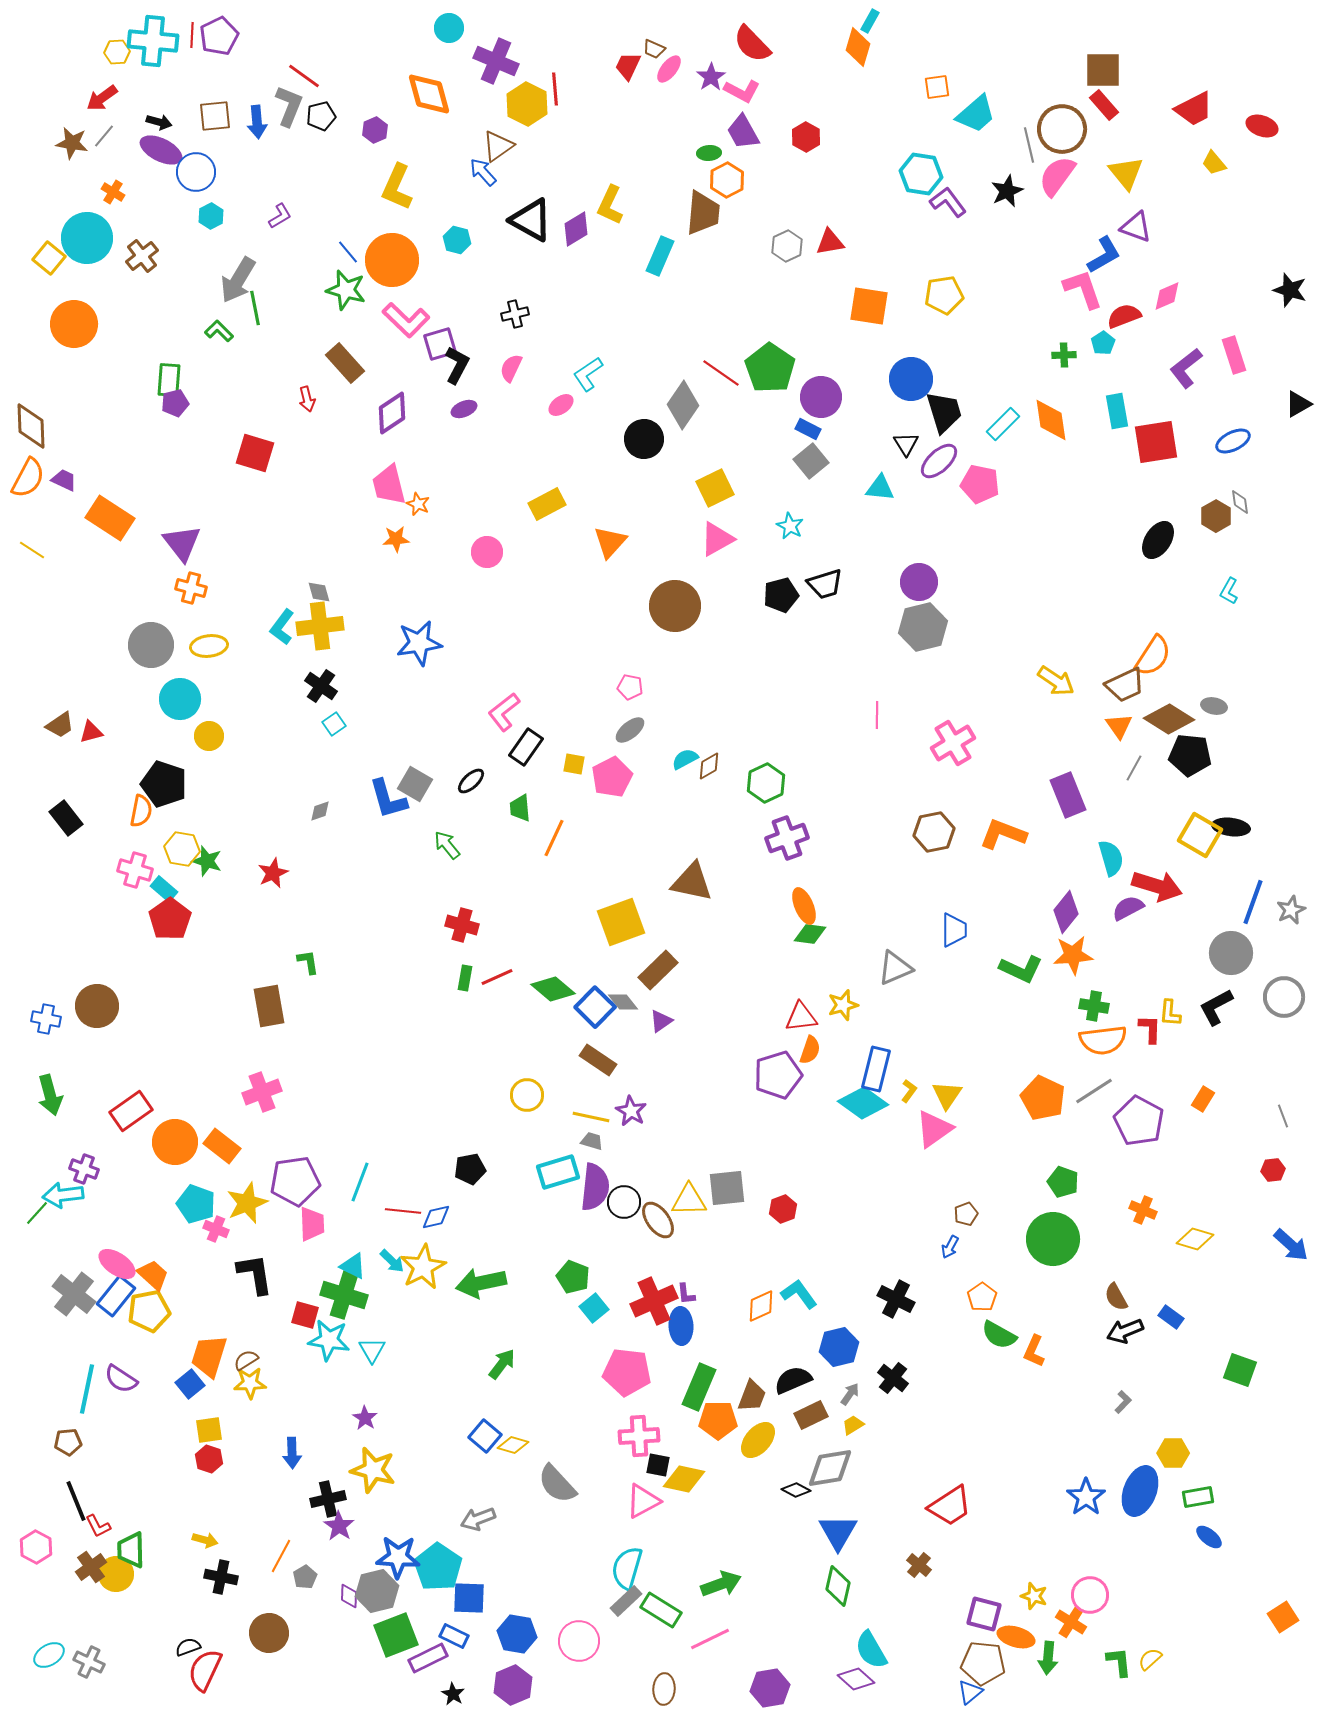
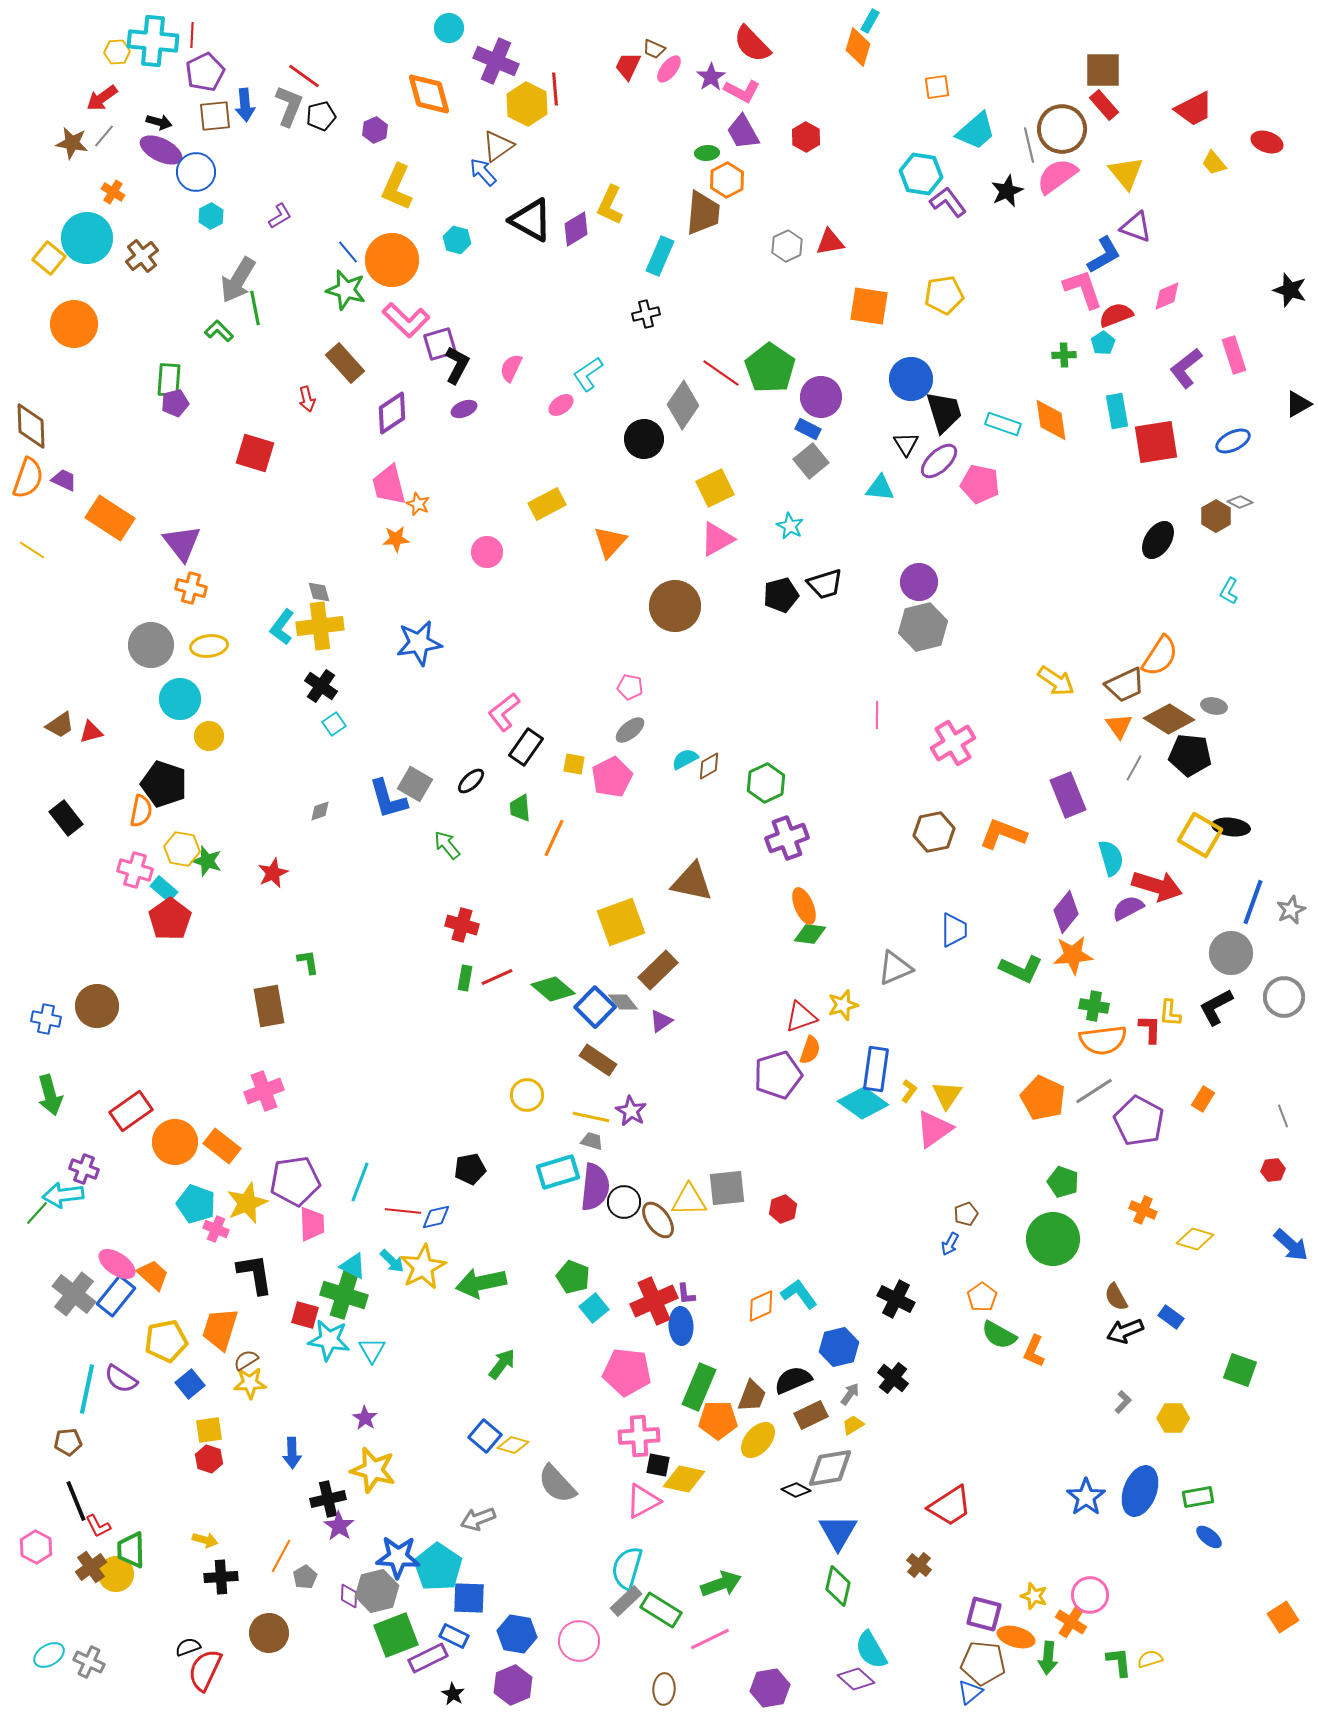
purple pentagon at (219, 36): moved 14 px left, 36 px down
cyan trapezoid at (976, 114): moved 17 px down
blue arrow at (257, 122): moved 12 px left, 17 px up
red ellipse at (1262, 126): moved 5 px right, 16 px down
green ellipse at (709, 153): moved 2 px left
pink semicircle at (1057, 176): rotated 18 degrees clockwise
black cross at (515, 314): moved 131 px right
red semicircle at (1124, 316): moved 8 px left, 1 px up
cyan rectangle at (1003, 424): rotated 64 degrees clockwise
orange semicircle at (28, 478): rotated 9 degrees counterclockwise
gray diamond at (1240, 502): rotated 55 degrees counterclockwise
orange semicircle at (1153, 656): moved 7 px right
red triangle at (801, 1017): rotated 12 degrees counterclockwise
blue rectangle at (876, 1069): rotated 6 degrees counterclockwise
pink cross at (262, 1092): moved 2 px right, 1 px up
blue arrow at (950, 1247): moved 3 px up
yellow pentagon at (149, 1311): moved 17 px right, 30 px down
orange trapezoid at (209, 1356): moved 11 px right, 27 px up
yellow hexagon at (1173, 1453): moved 35 px up
black cross at (221, 1577): rotated 16 degrees counterclockwise
yellow semicircle at (1150, 1659): rotated 25 degrees clockwise
